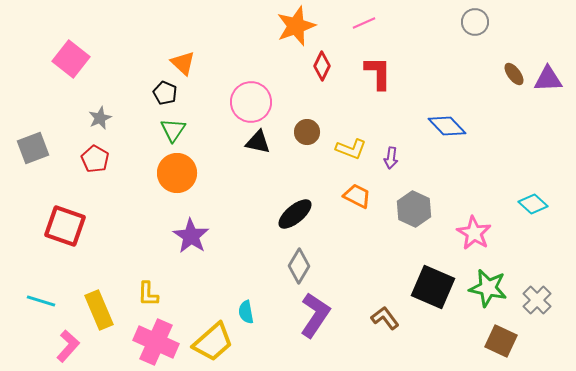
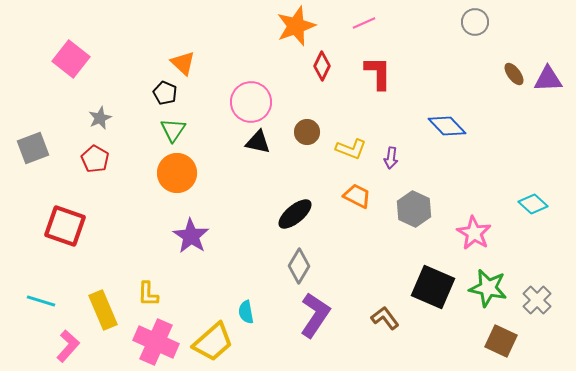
yellow rectangle at (99, 310): moved 4 px right
